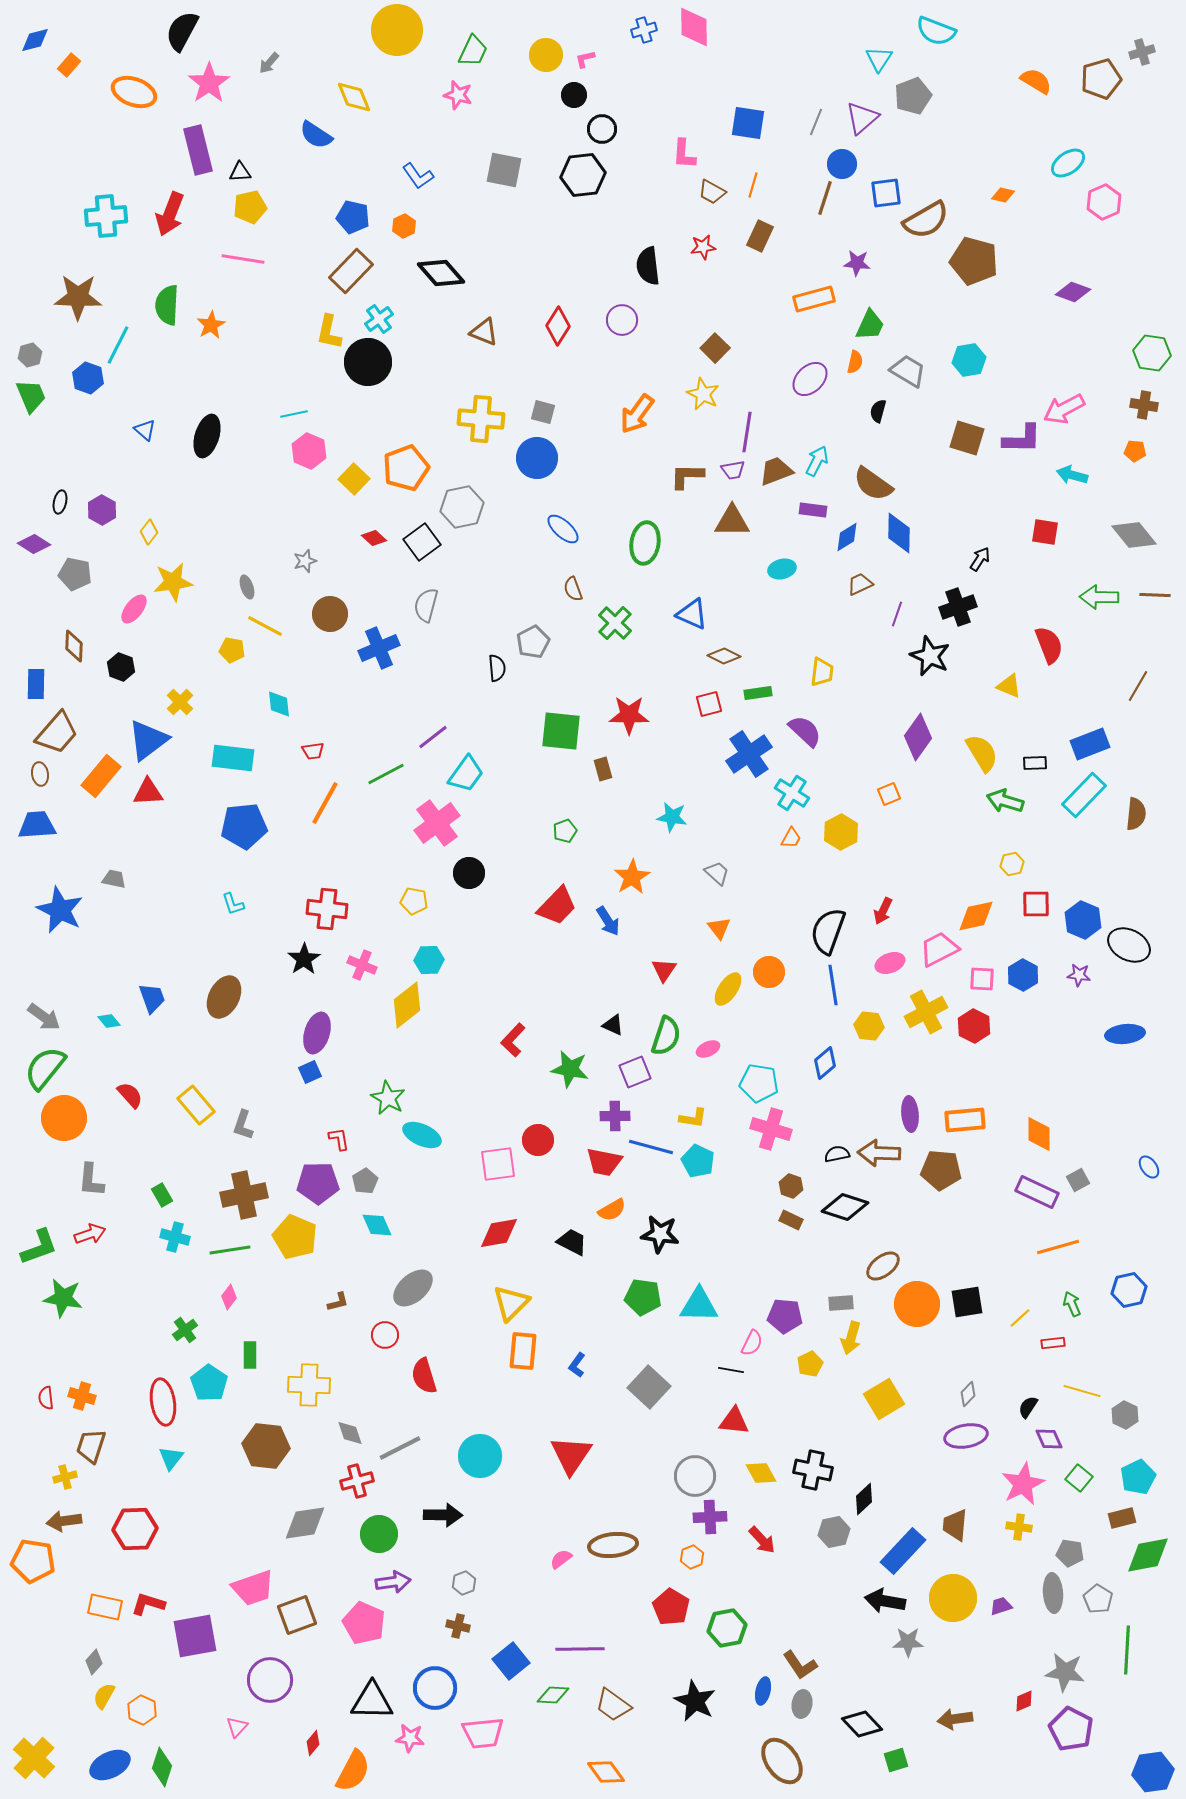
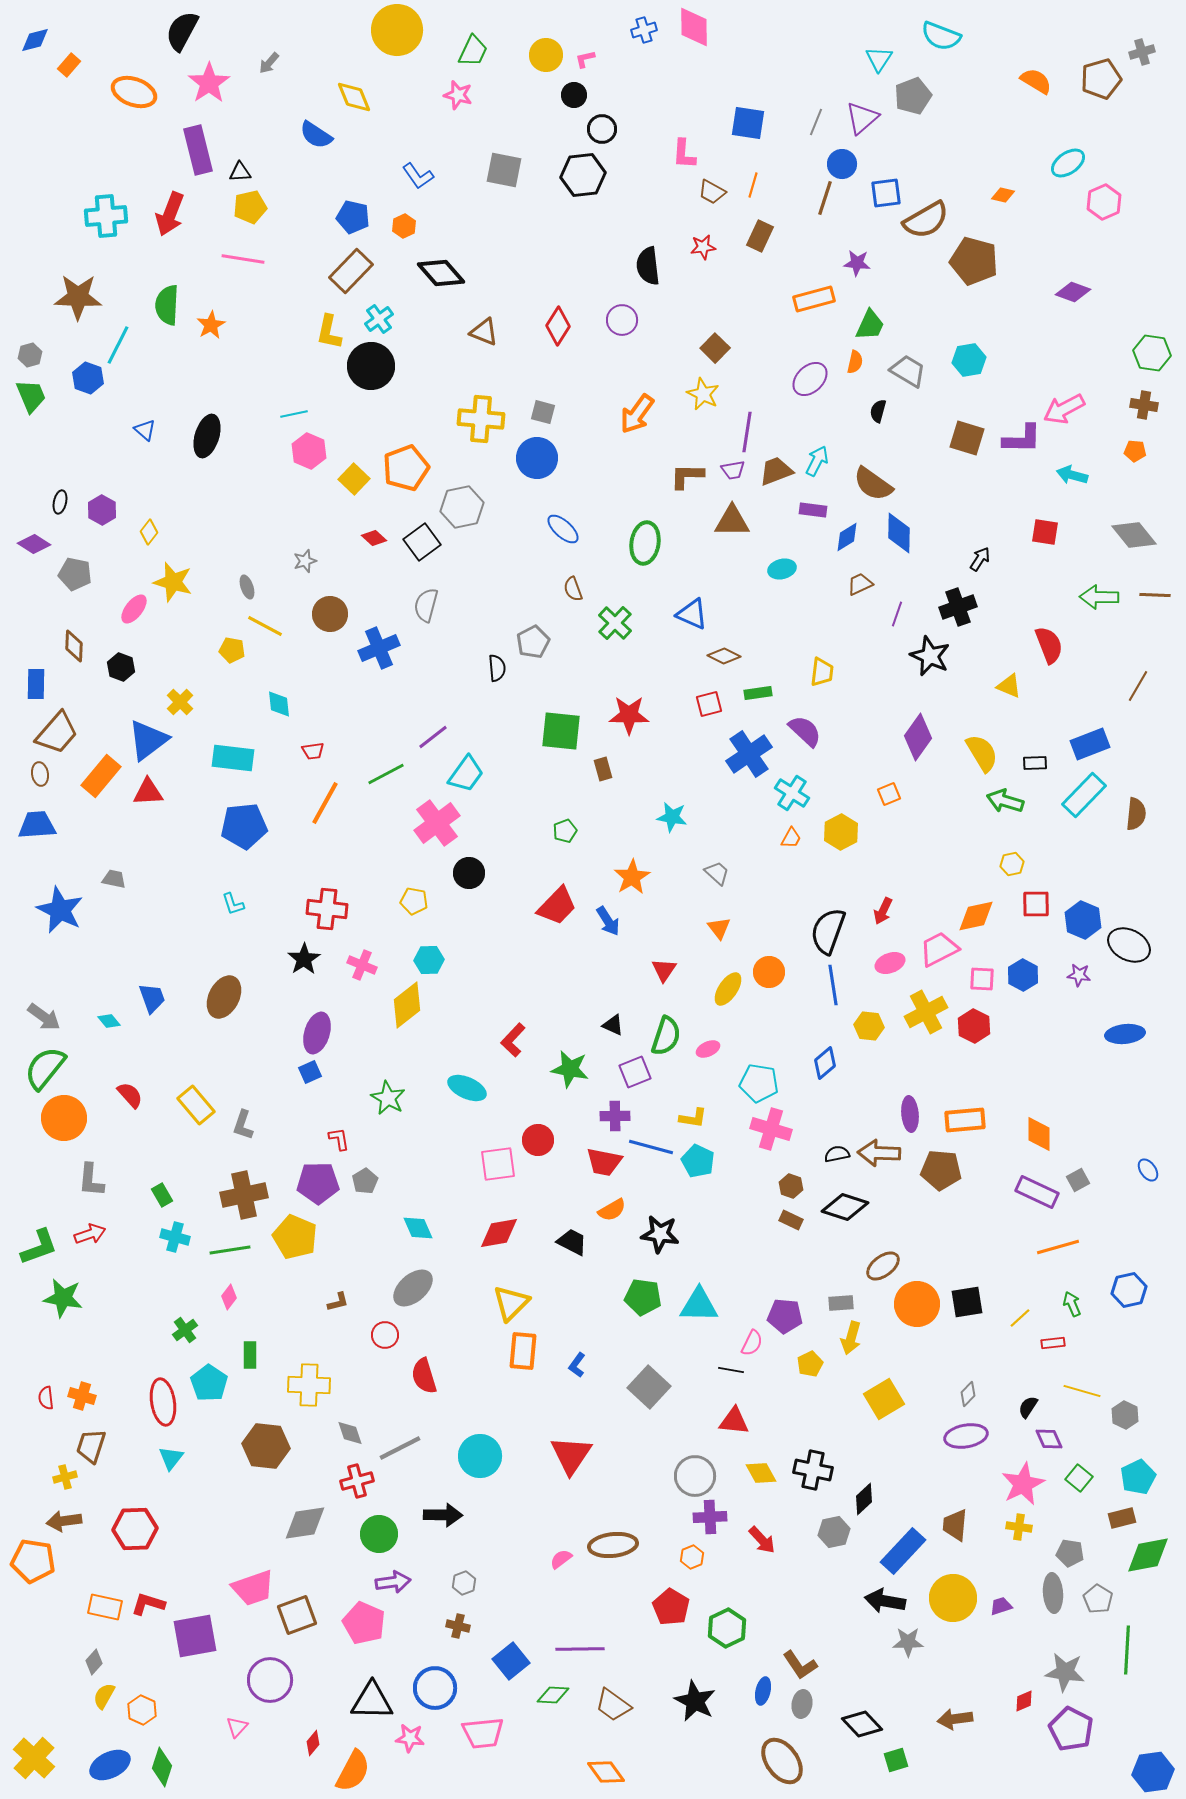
cyan semicircle at (936, 31): moved 5 px right, 5 px down
black circle at (368, 362): moved 3 px right, 4 px down
yellow star at (173, 582): rotated 24 degrees clockwise
cyan ellipse at (422, 1135): moved 45 px right, 47 px up
blue ellipse at (1149, 1167): moved 1 px left, 3 px down
cyan diamond at (377, 1225): moved 41 px right, 3 px down
green hexagon at (727, 1628): rotated 15 degrees counterclockwise
